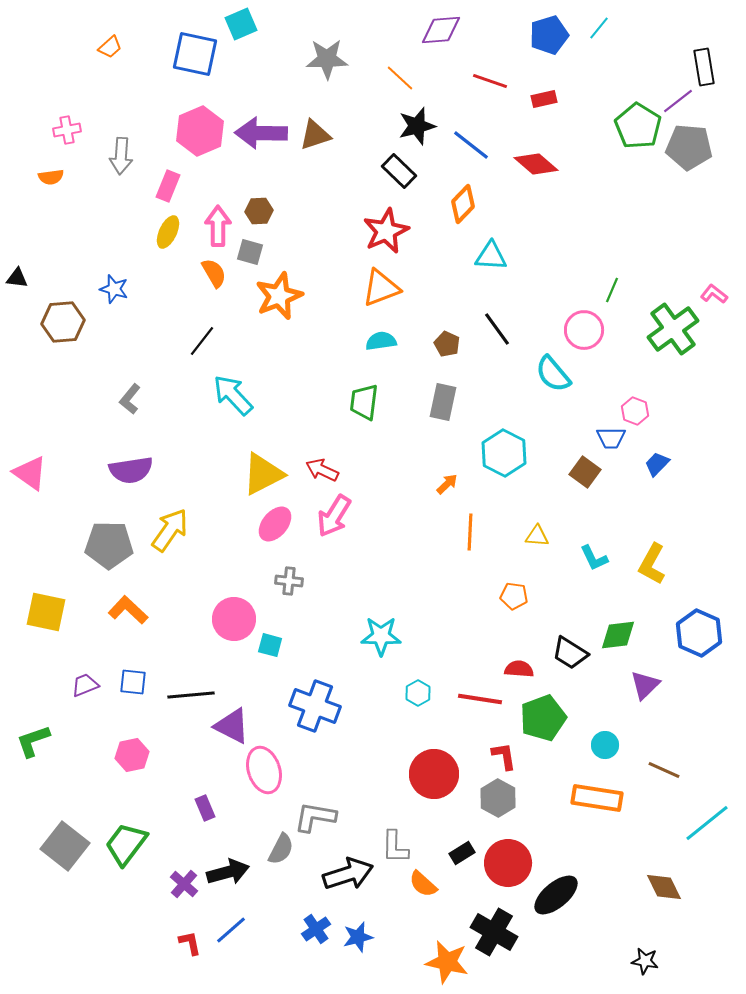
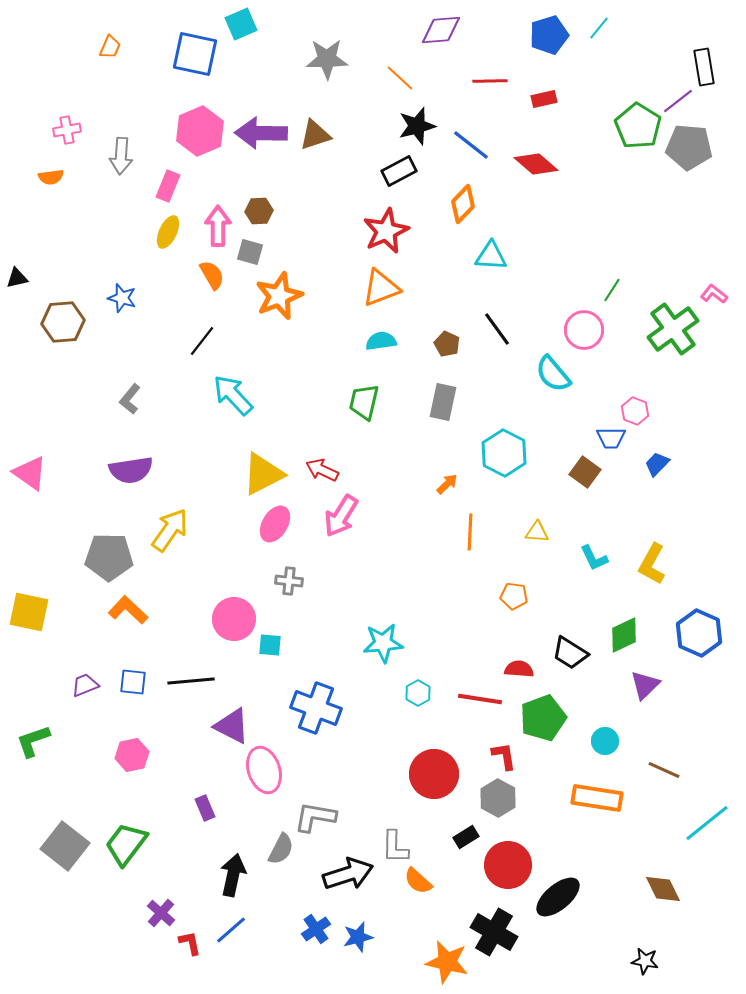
orange trapezoid at (110, 47): rotated 25 degrees counterclockwise
red line at (490, 81): rotated 20 degrees counterclockwise
black rectangle at (399, 171): rotated 72 degrees counterclockwise
orange semicircle at (214, 273): moved 2 px left, 2 px down
black triangle at (17, 278): rotated 20 degrees counterclockwise
blue star at (114, 289): moved 8 px right, 9 px down
green line at (612, 290): rotated 10 degrees clockwise
green trapezoid at (364, 402): rotated 6 degrees clockwise
pink arrow at (334, 516): moved 7 px right
pink ellipse at (275, 524): rotated 9 degrees counterclockwise
yellow triangle at (537, 536): moved 4 px up
gray pentagon at (109, 545): moved 12 px down
yellow square at (46, 612): moved 17 px left
green diamond at (618, 635): moved 6 px right; rotated 18 degrees counterclockwise
cyan star at (381, 636): moved 2 px right, 7 px down; rotated 6 degrees counterclockwise
cyan square at (270, 645): rotated 10 degrees counterclockwise
black line at (191, 695): moved 14 px up
blue cross at (315, 706): moved 1 px right, 2 px down
cyan circle at (605, 745): moved 4 px up
black rectangle at (462, 853): moved 4 px right, 16 px up
red circle at (508, 863): moved 2 px down
black arrow at (228, 872): moved 5 px right, 3 px down; rotated 63 degrees counterclockwise
purple cross at (184, 884): moved 23 px left, 29 px down
orange semicircle at (423, 884): moved 5 px left, 3 px up
brown diamond at (664, 887): moved 1 px left, 2 px down
black ellipse at (556, 895): moved 2 px right, 2 px down
